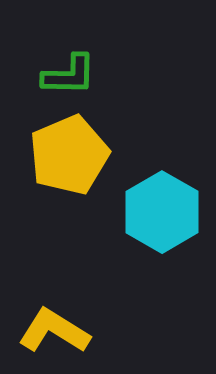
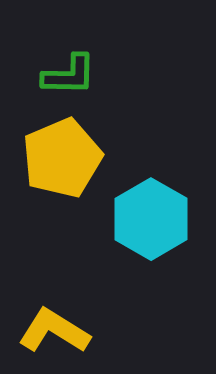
yellow pentagon: moved 7 px left, 3 px down
cyan hexagon: moved 11 px left, 7 px down
